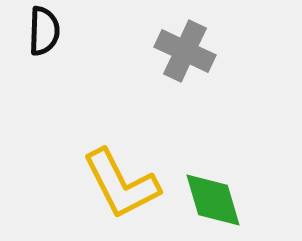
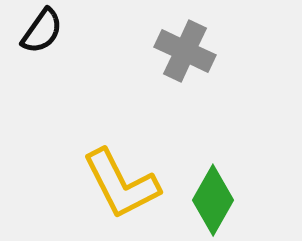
black semicircle: moved 2 px left; rotated 33 degrees clockwise
green diamond: rotated 46 degrees clockwise
